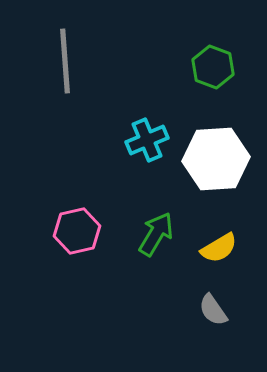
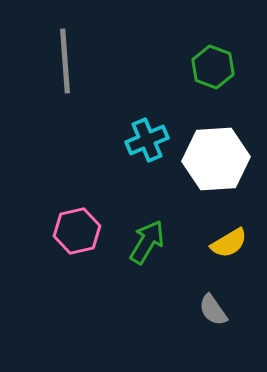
green arrow: moved 9 px left, 8 px down
yellow semicircle: moved 10 px right, 5 px up
